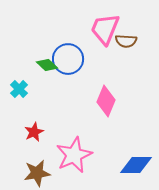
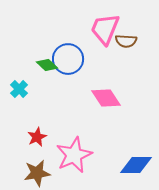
pink diamond: moved 3 px up; rotated 56 degrees counterclockwise
red star: moved 3 px right, 5 px down
